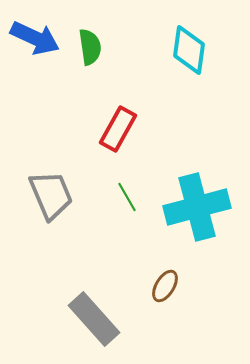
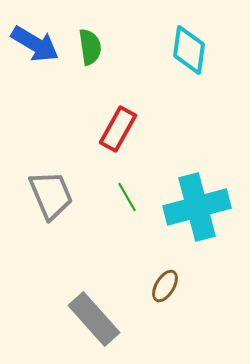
blue arrow: moved 6 px down; rotated 6 degrees clockwise
